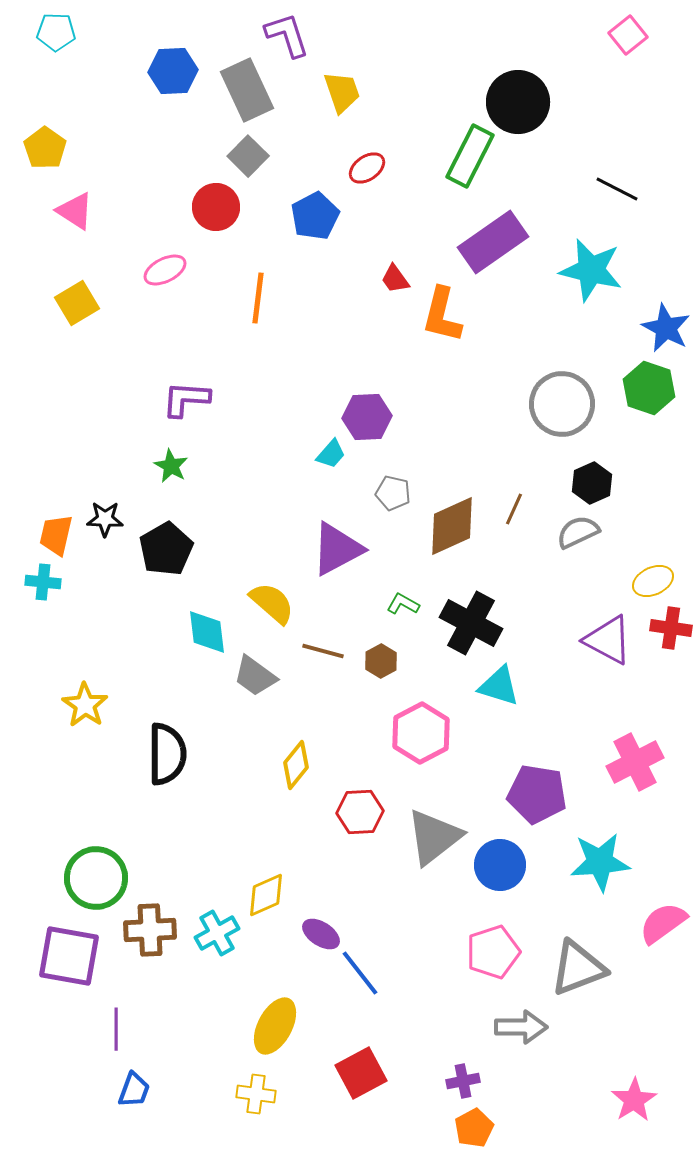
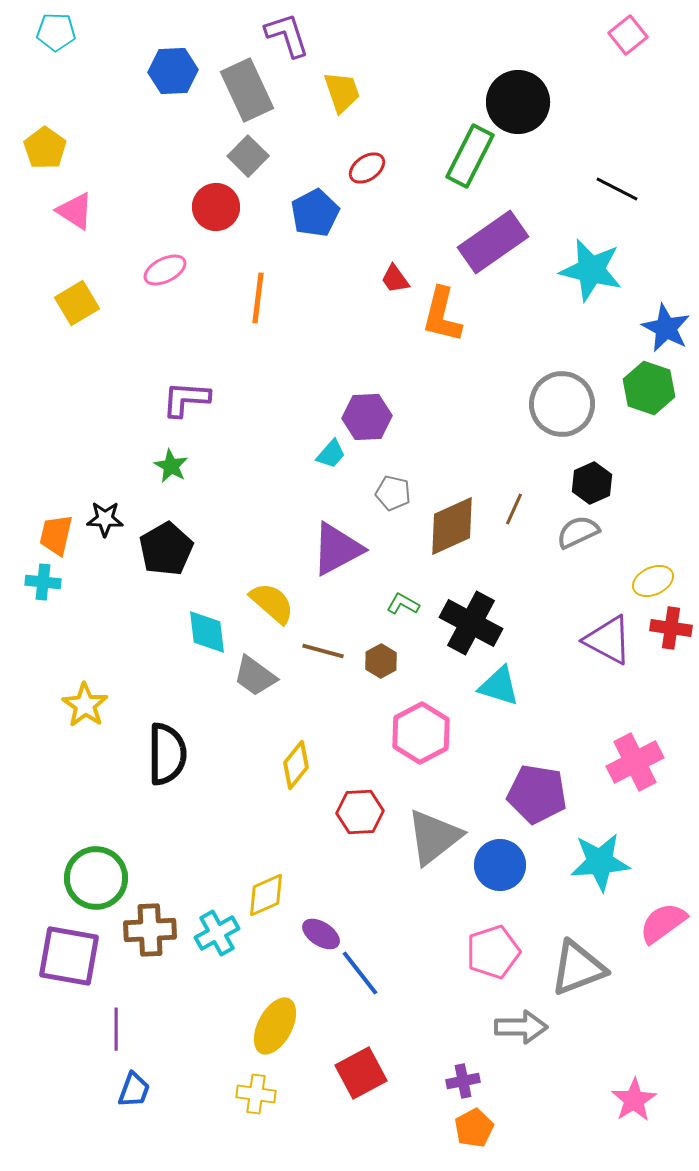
blue pentagon at (315, 216): moved 3 px up
